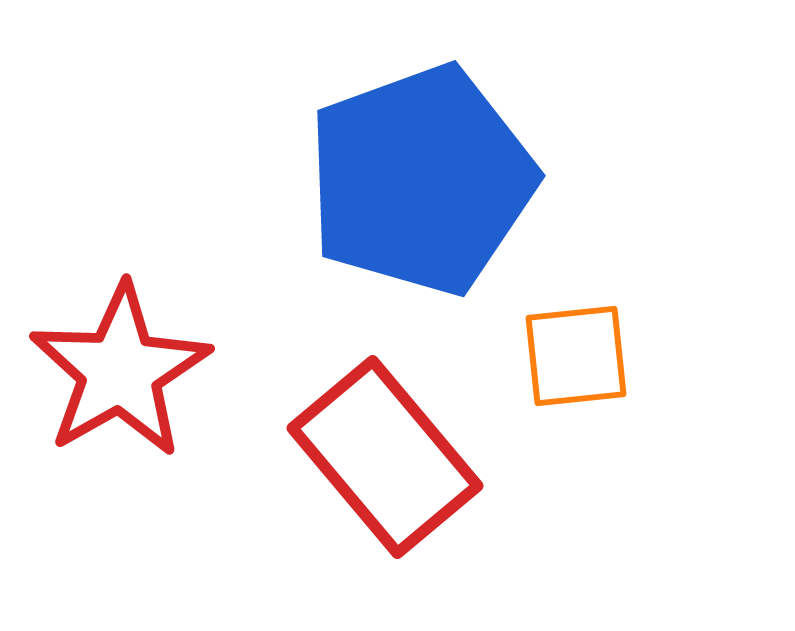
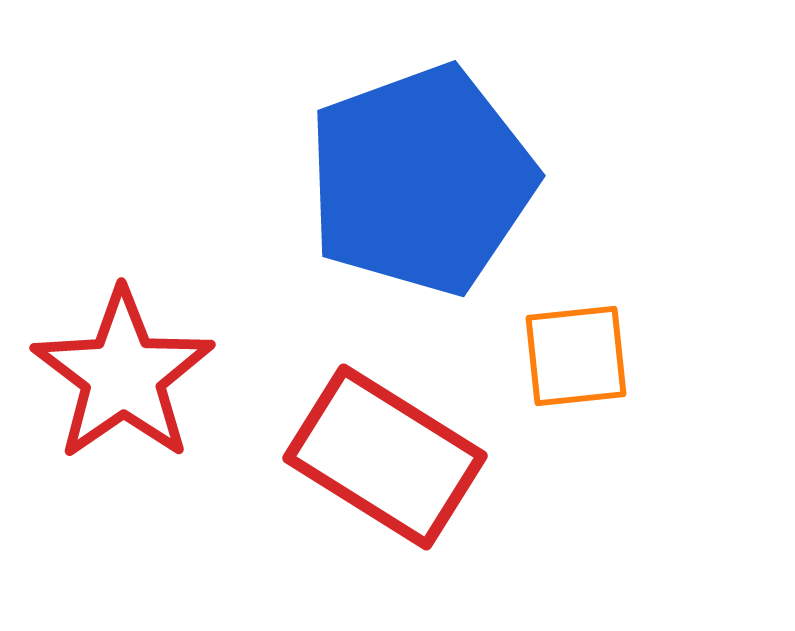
red star: moved 3 px right, 4 px down; rotated 5 degrees counterclockwise
red rectangle: rotated 18 degrees counterclockwise
